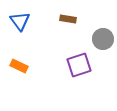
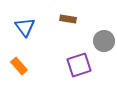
blue triangle: moved 5 px right, 6 px down
gray circle: moved 1 px right, 2 px down
orange rectangle: rotated 24 degrees clockwise
